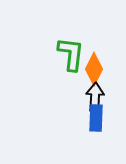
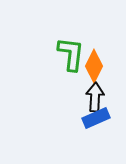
orange diamond: moved 3 px up
blue rectangle: rotated 64 degrees clockwise
